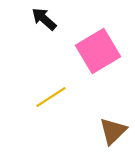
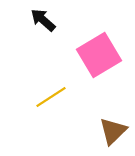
black arrow: moved 1 px left, 1 px down
pink square: moved 1 px right, 4 px down
